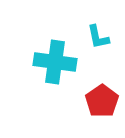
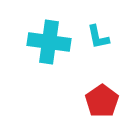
cyan cross: moved 6 px left, 20 px up
